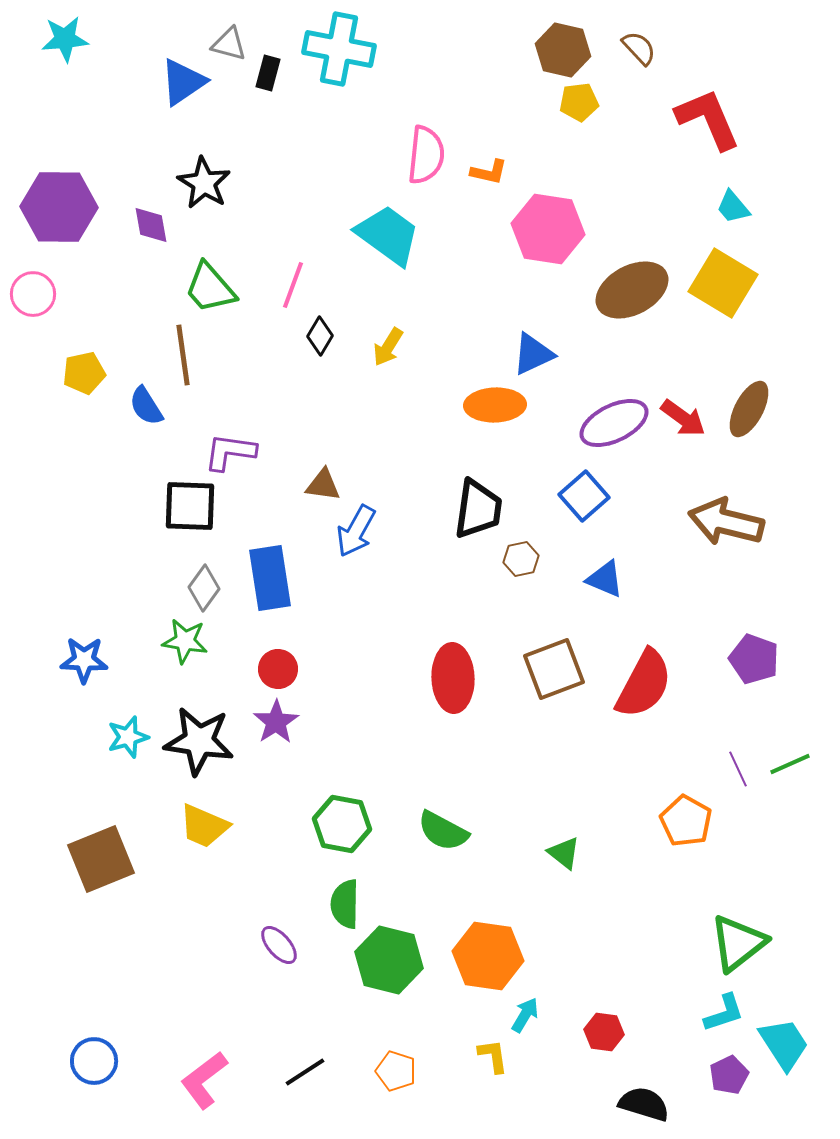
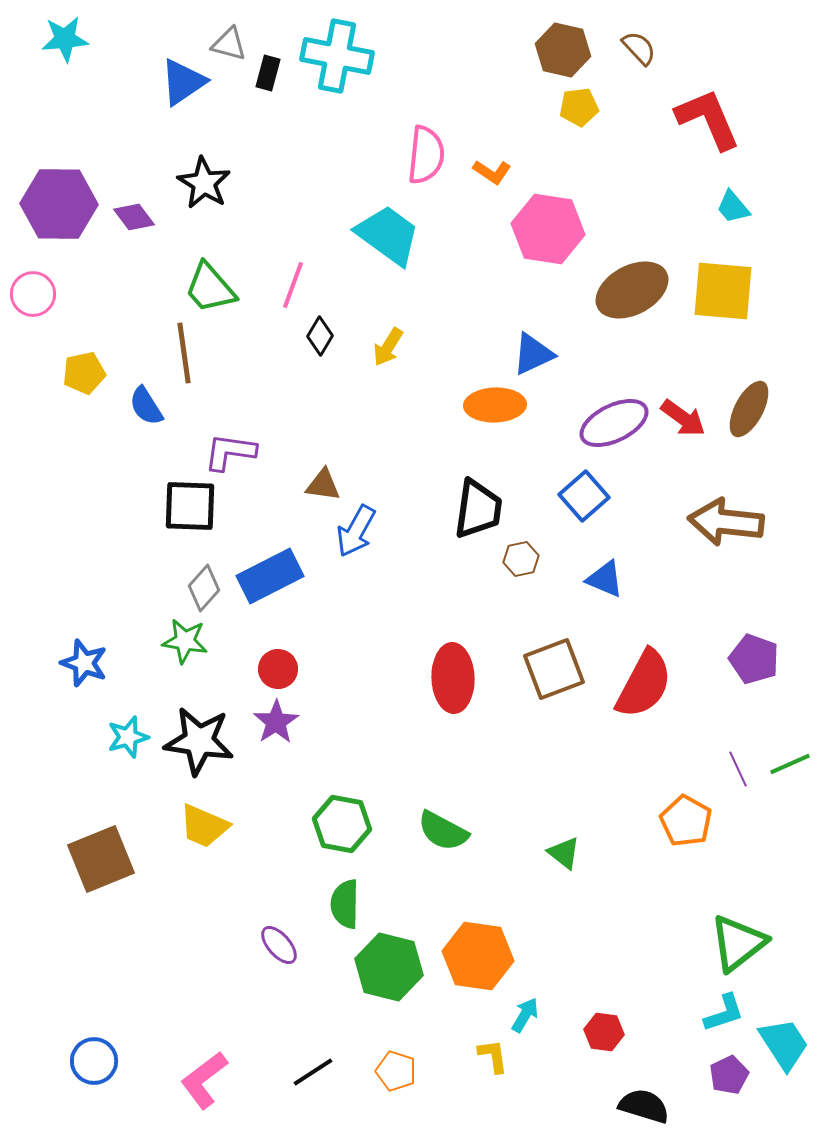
cyan cross at (339, 49): moved 2 px left, 7 px down
yellow pentagon at (579, 102): moved 5 px down
orange L-shape at (489, 172): moved 3 px right; rotated 21 degrees clockwise
purple hexagon at (59, 207): moved 3 px up
purple diamond at (151, 225): moved 17 px left, 8 px up; rotated 27 degrees counterclockwise
yellow square at (723, 283): moved 8 px down; rotated 26 degrees counterclockwise
brown line at (183, 355): moved 1 px right, 2 px up
brown arrow at (726, 522): rotated 8 degrees counterclockwise
blue rectangle at (270, 578): moved 2 px up; rotated 72 degrees clockwise
gray diamond at (204, 588): rotated 6 degrees clockwise
blue star at (84, 660): moved 3 px down; rotated 18 degrees clockwise
orange hexagon at (488, 956): moved 10 px left
green hexagon at (389, 960): moved 7 px down
black line at (305, 1072): moved 8 px right
black semicircle at (644, 1104): moved 2 px down
